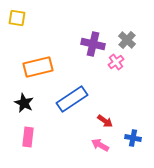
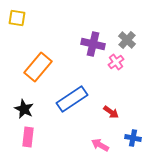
orange rectangle: rotated 36 degrees counterclockwise
black star: moved 6 px down
red arrow: moved 6 px right, 9 px up
